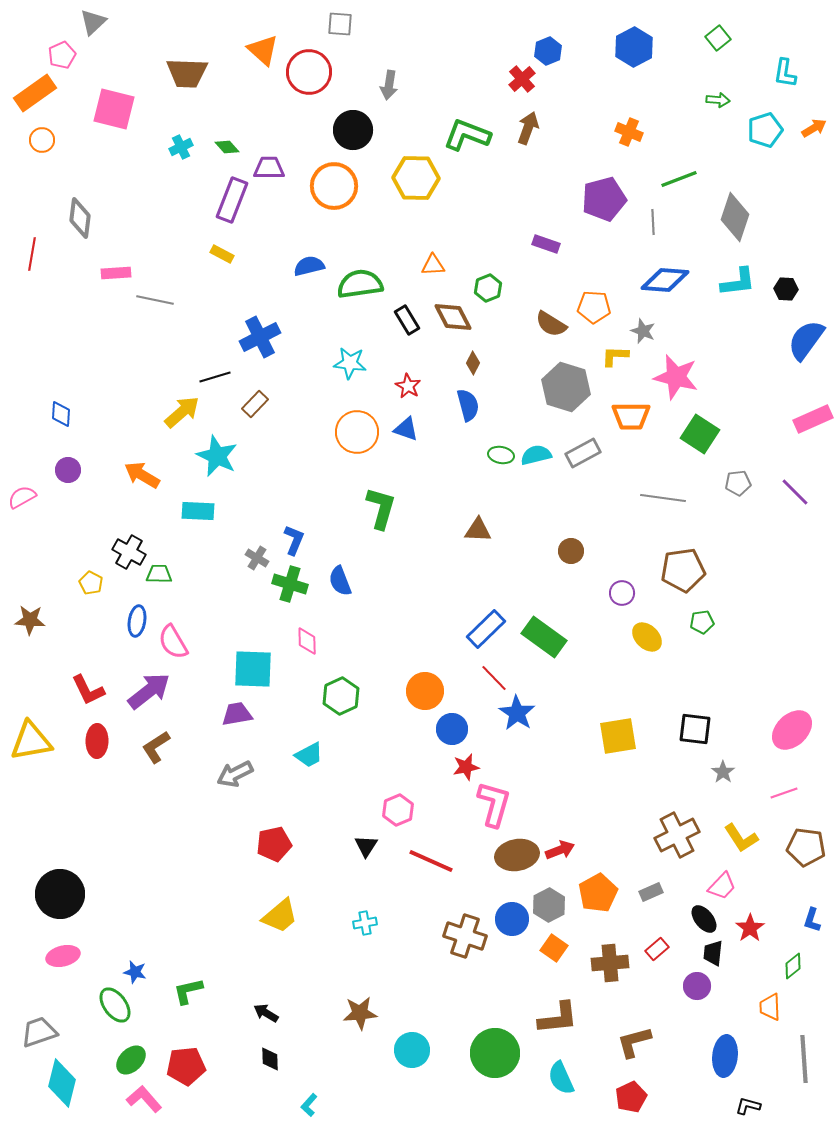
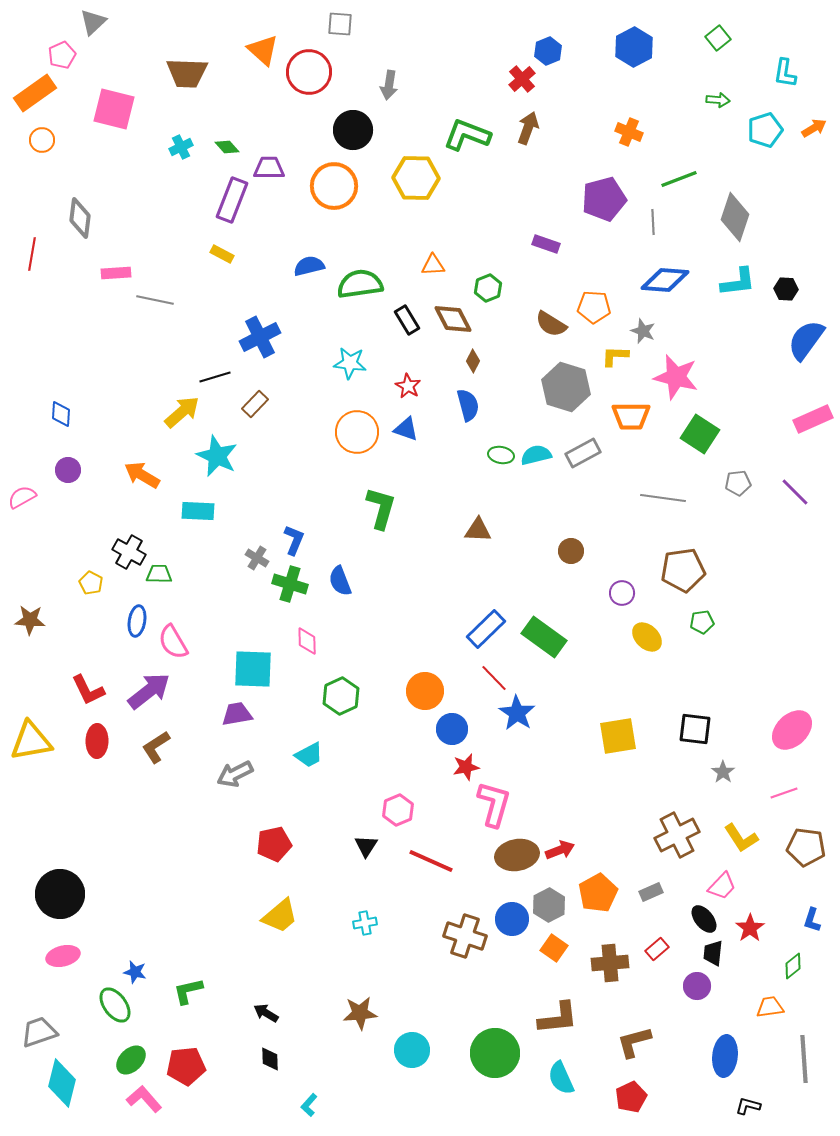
brown diamond at (453, 317): moved 2 px down
brown diamond at (473, 363): moved 2 px up
orange trapezoid at (770, 1007): rotated 84 degrees clockwise
